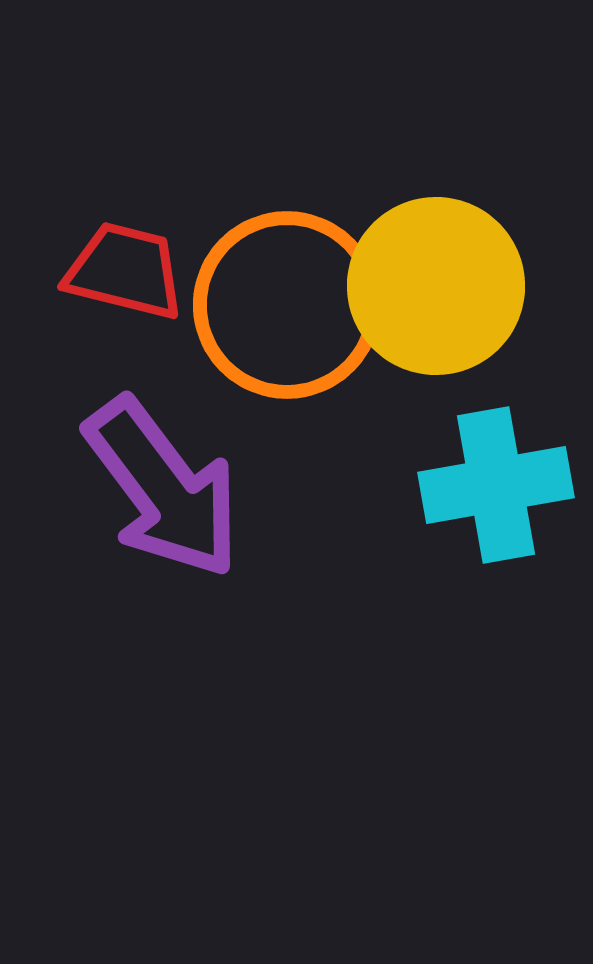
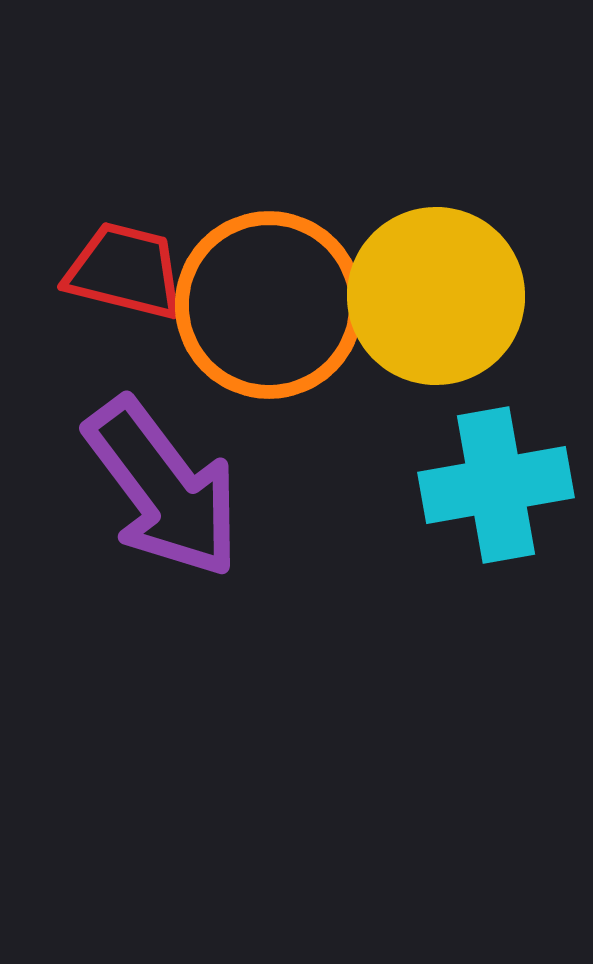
yellow circle: moved 10 px down
orange circle: moved 18 px left
